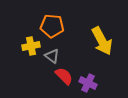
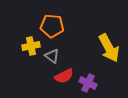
yellow arrow: moved 7 px right, 7 px down
red semicircle: rotated 108 degrees clockwise
